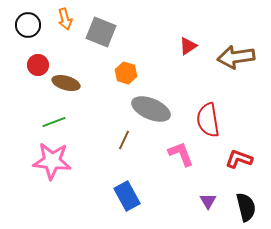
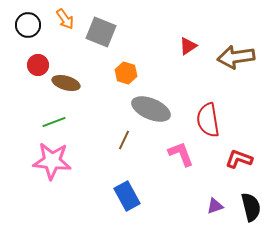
orange arrow: rotated 20 degrees counterclockwise
purple triangle: moved 7 px right, 5 px down; rotated 42 degrees clockwise
black semicircle: moved 5 px right
